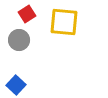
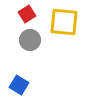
gray circle: moved 11 px right
blue square: moved 3 px right; rotated 12 degrees counterclockwise
